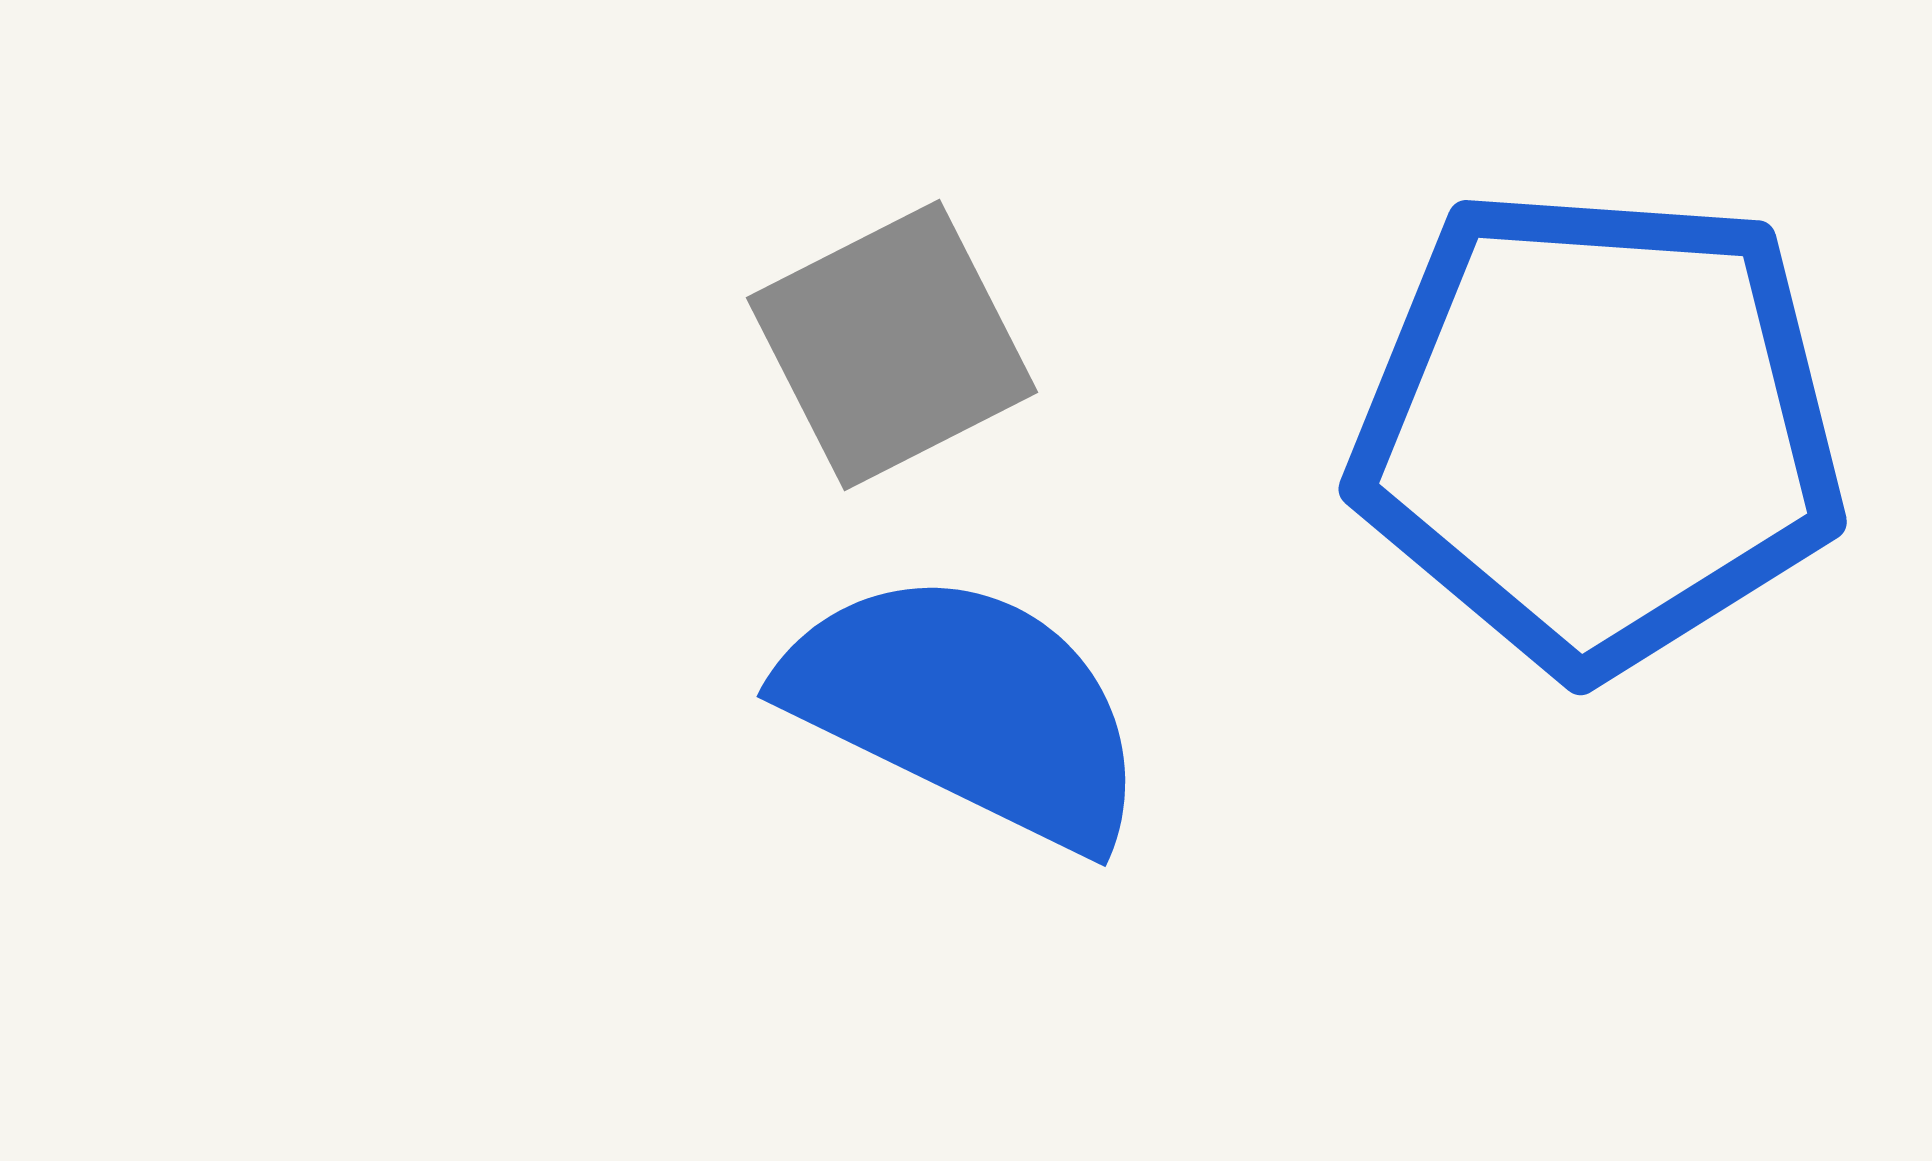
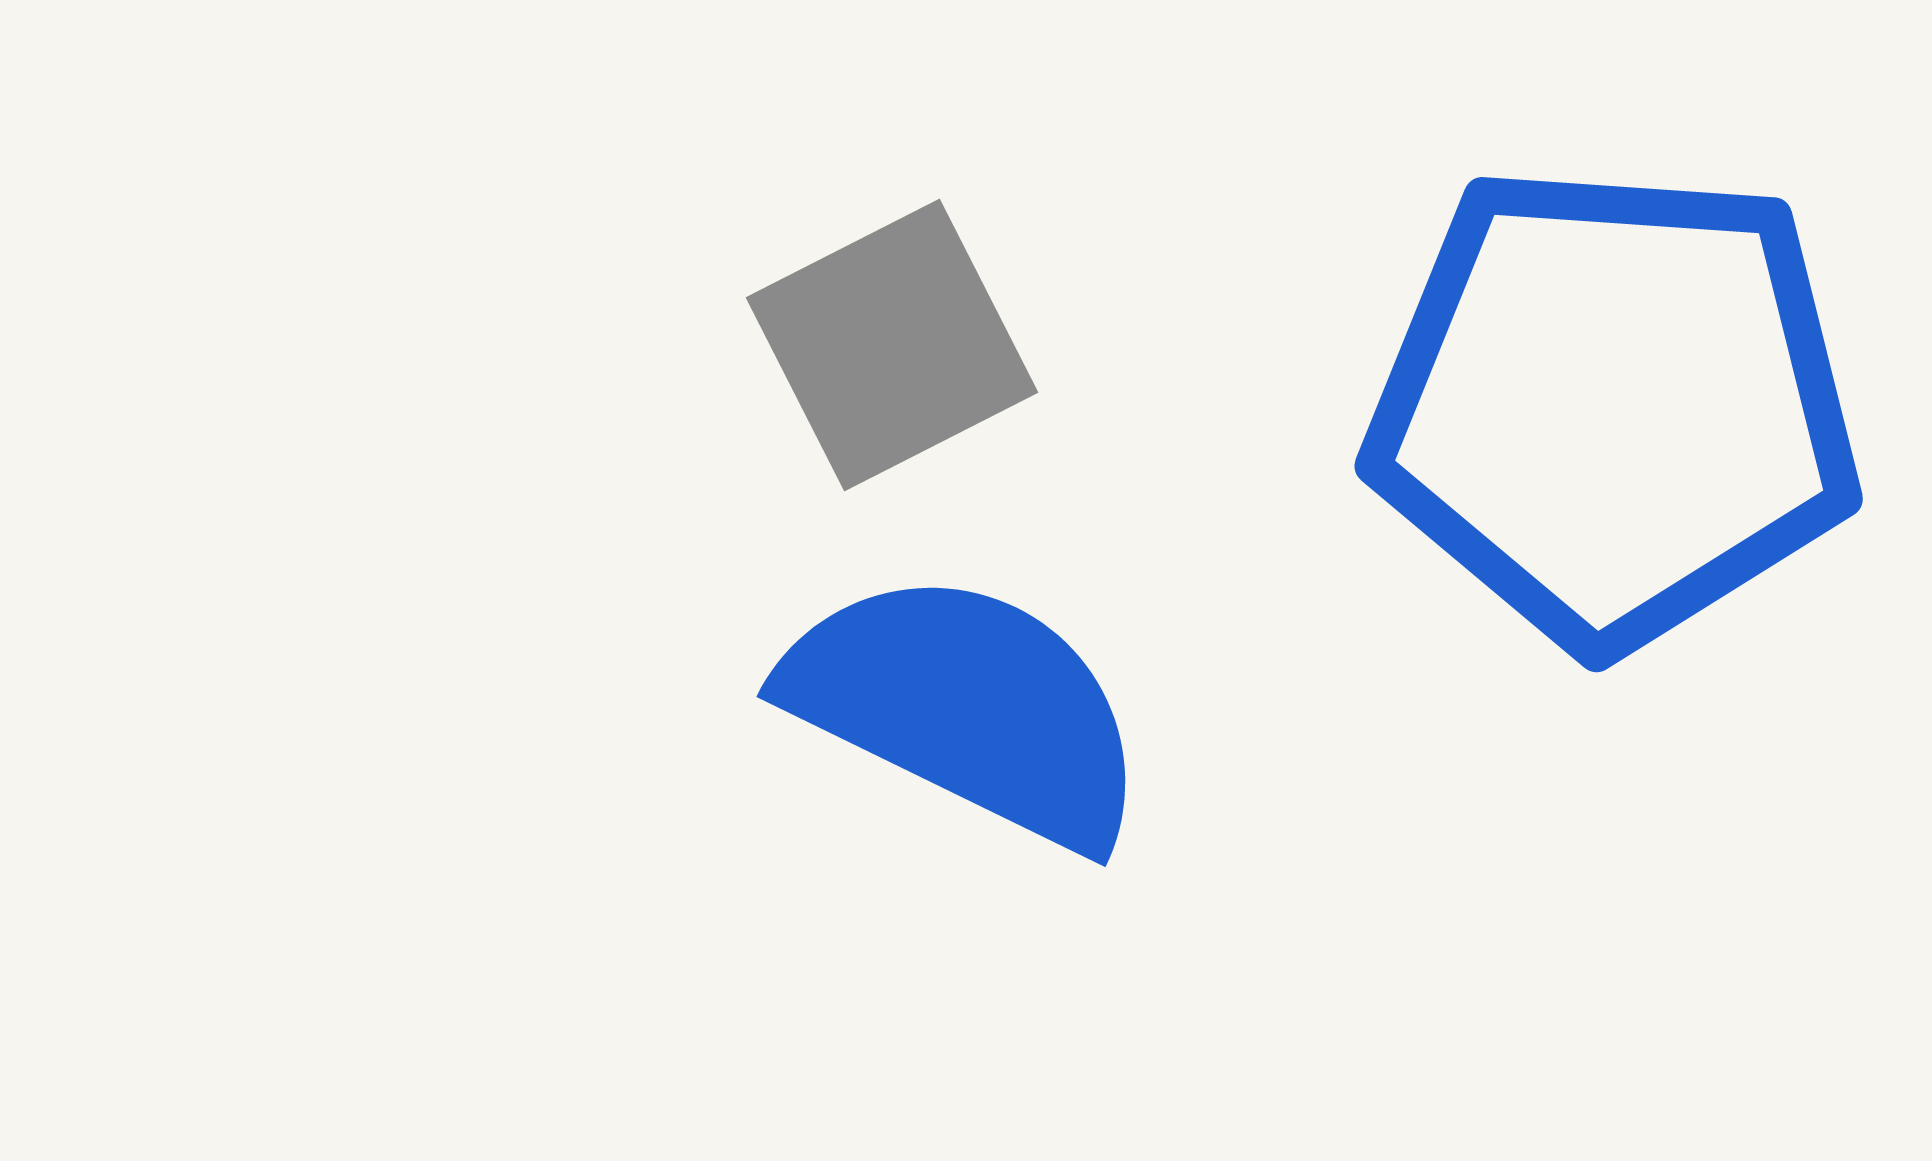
blue pentagon: moved 16 px right, 23 px up
